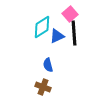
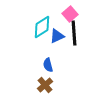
brown cross: moved 2 px right, 2 px up; rotated 28 degrees clockwise
